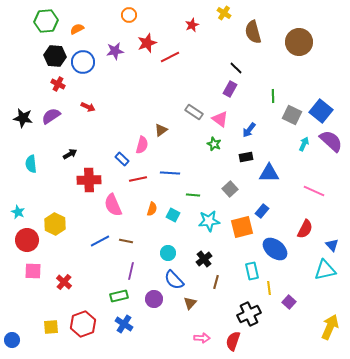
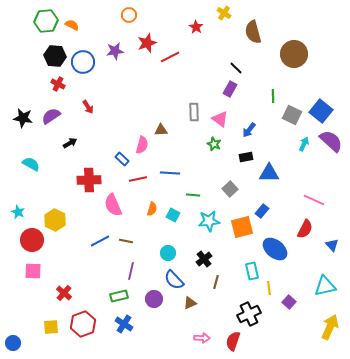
red star at (192, 25): moved 4 px right, 2 px down; rotated 16 degrees counterclockwise
orange semicircle at (77, 29): moved 5 px left, 4 px up; rotated 56 degrees clockwise
brown circle at (299, 42): moved 5 px left, 12 px down
red arrow at (88, 107): rotated 32 degrees clockwise
gray rectangle at (194, 112): rotated 54 degrees clockwise
brown triangle at (161, 130): rotated 32 degrees clockwise
black arrow at (70, 154): moved 11 px up
cyan semicircle at (31, 164): rotated 126 degrees clockwise
pink line at (314, 191): moved 9 px down
yellow hexagon at (55, 224): moved 4 px up
red circle at (27, 240): moved 5 px right
cyan triangle at (325, 270): moved 16 px down
red cross at (64, 282): moved 11 px down
brown triangle at (190, 303): rotated 24 degrees clockwise
blue circle at (12, 340): moved 1 px right, 3 px down
